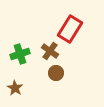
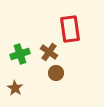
red rectangle: rotated 40 degrees counterclockwise
brown cross: moved 1 px left, 1 px down
